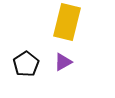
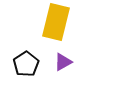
yellow rectangle: moved 11 px left
